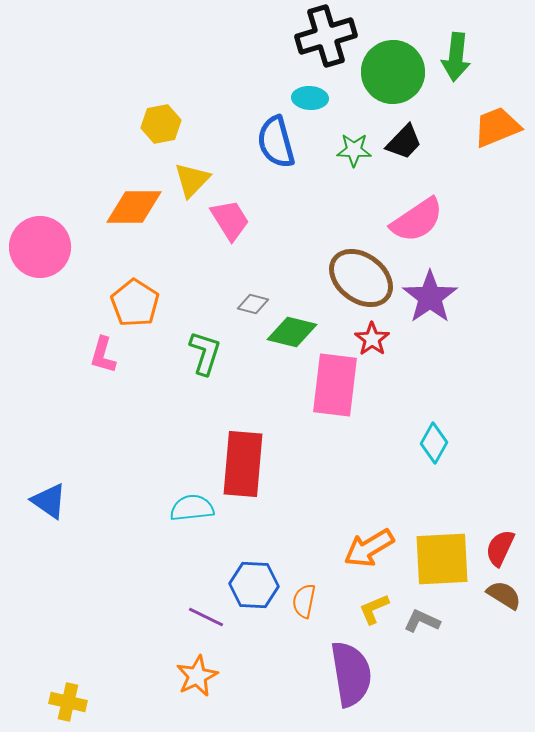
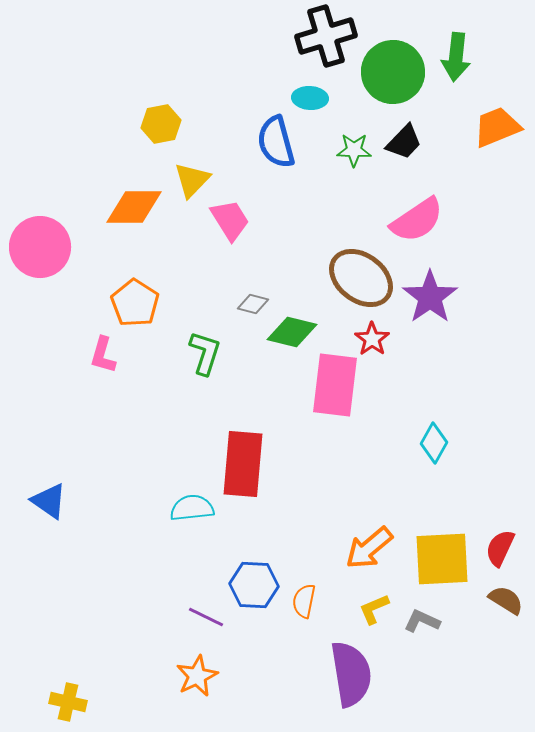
orange arrow: rotated 9 degrees counterclockwise
brown semicircle: moved 2 px right, 5 px down
